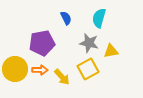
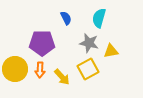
purple pentagon: rotated 10 degrees clockwise
orange arrow: rotated 91 degrees clockwise
